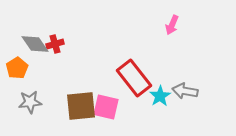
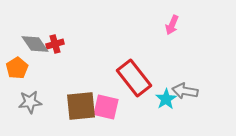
cyan star: moved 6 px right, 3 px down
